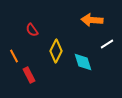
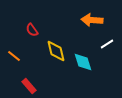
yellow diamond: rotated 40 degrees counterclockwise
orange line: rotated 24 degrees counterclockwise
red rectangle: moved 11 px down; rotated 14 degrees counterclockwise
